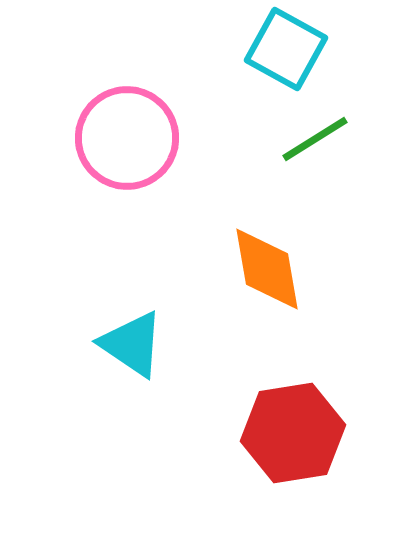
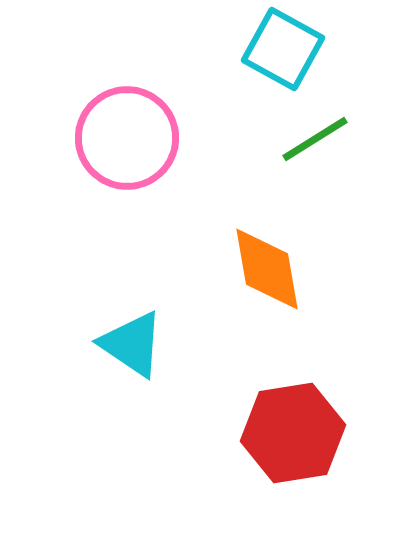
cyan square: moved 3 px left
